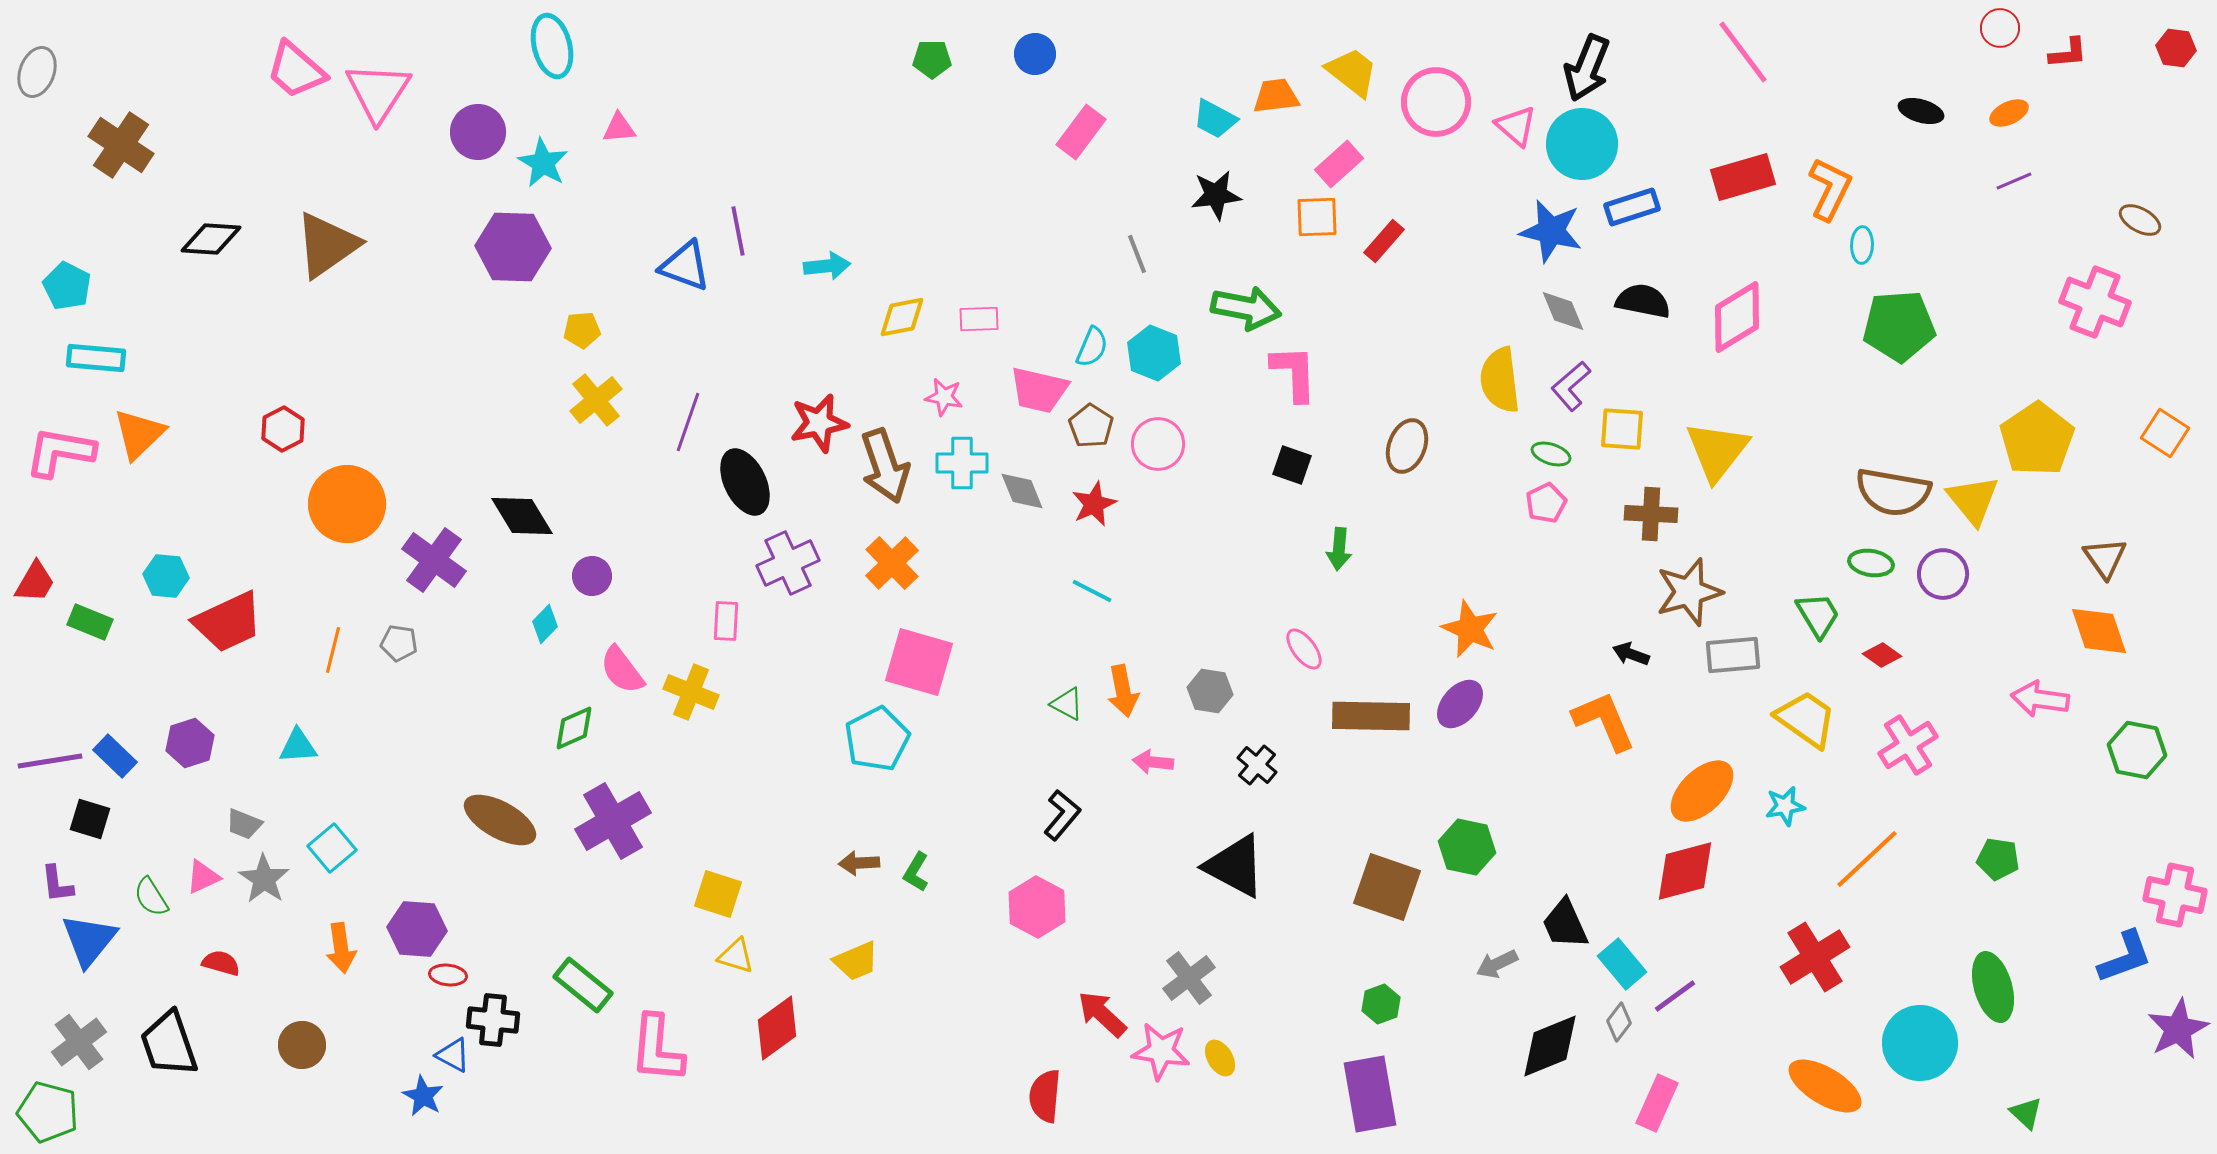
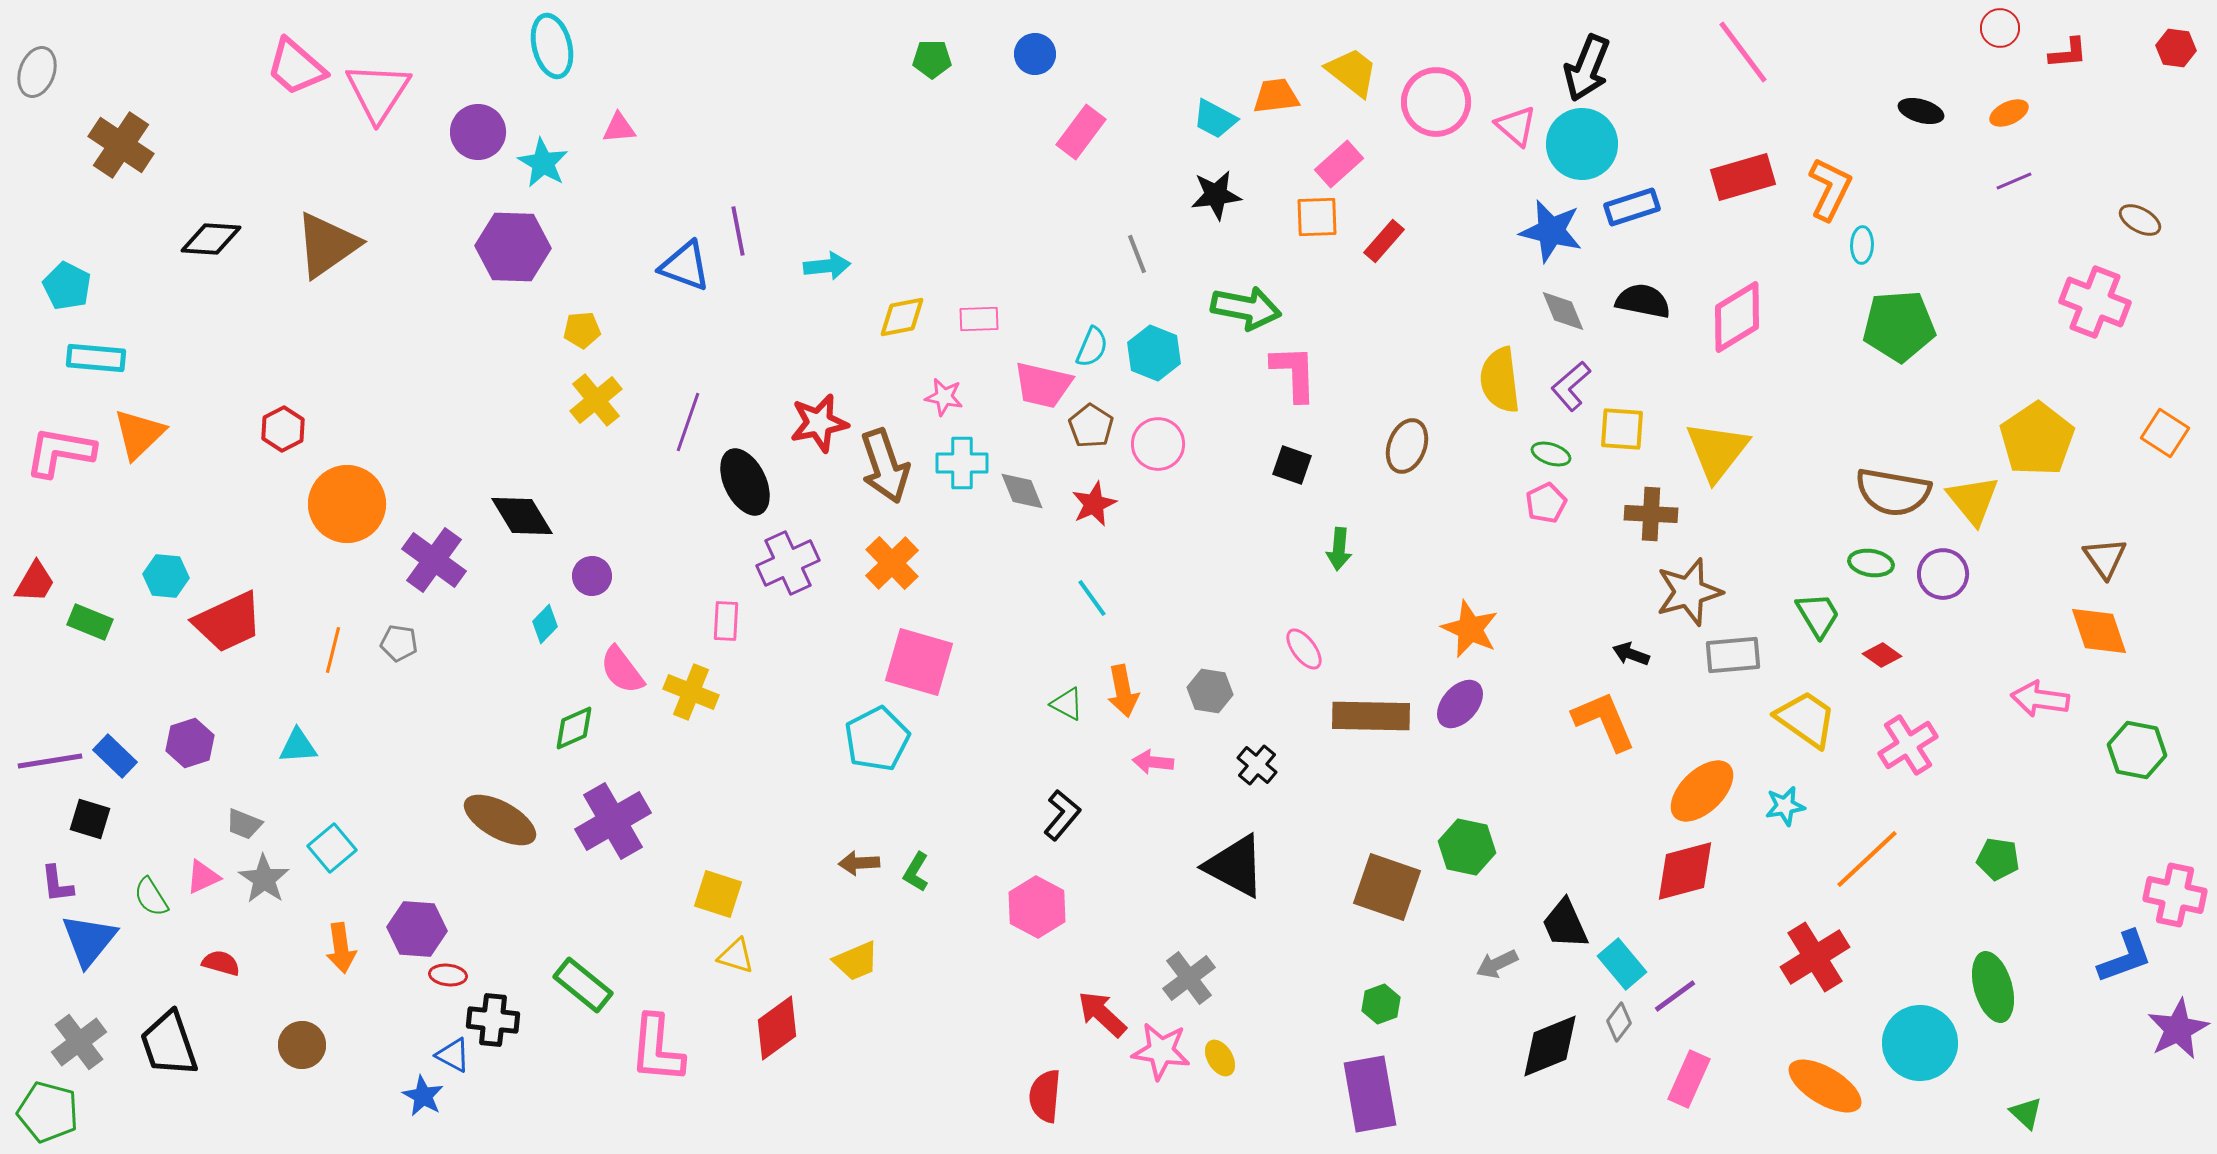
pink trapezoid at (296, 70): moved 3 px up
pink trapezoid at (1039, 390): moved 4 px right, 5 px up
cyan line at (1092, 591): moved 7 px down; rotated 27 degrees clockwise
pink rectangle at (1657, 1103): moved 32 px right, 24 px up
